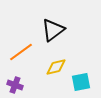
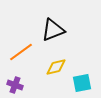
black triangle: rotated 15 degrees clockwise
cyan square: moved 1 px right, 1 px down
